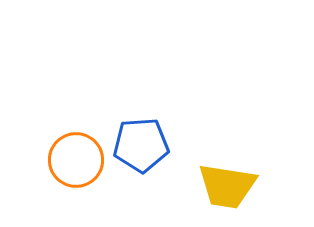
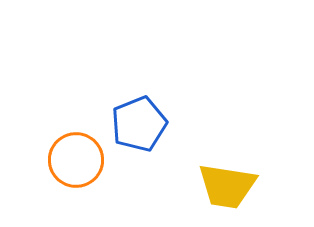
blue pentagon: moved 2 px left, 21 px up; rotated 18 degrees counterclockwise
